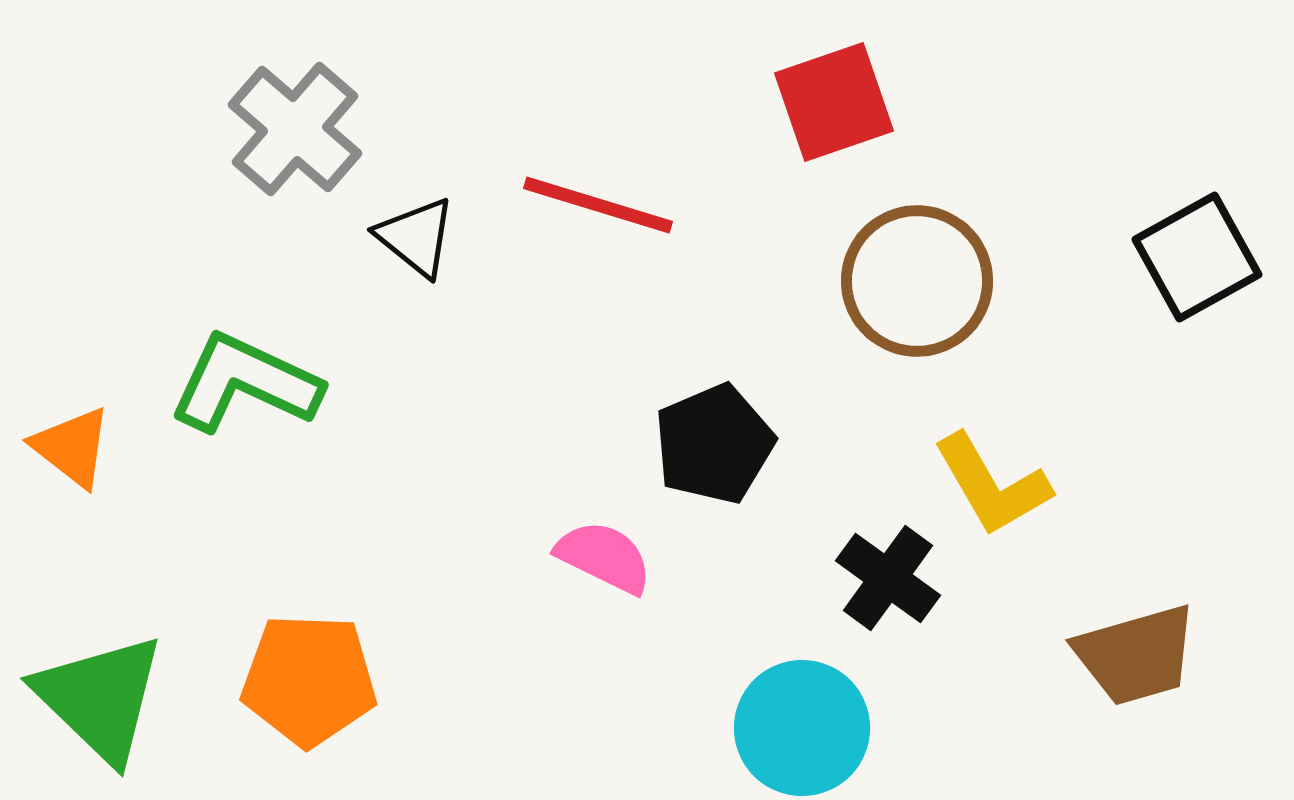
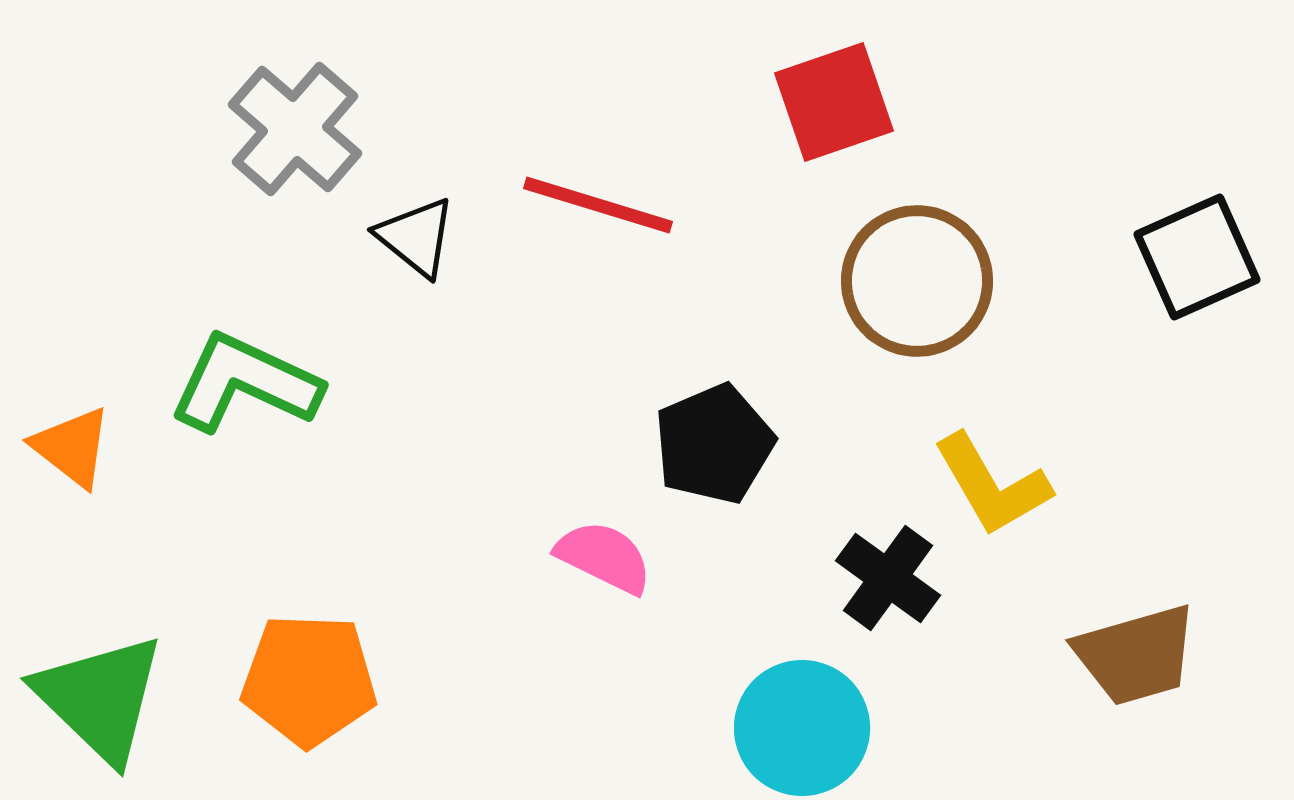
black square: rotated 5 degrees clockwise
